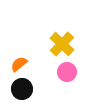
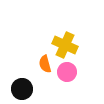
yellow cross: moved 3 px right, 1 px down; rotated 20 degrees counterclockwise
orange semicircle: moved 26 px right; rotated 66 degrees counterclockwise
